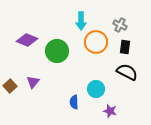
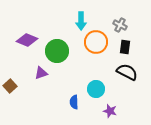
purple triangle: moved 8 px right, 9 px up; rotated 32 degrees clockwise
